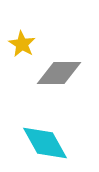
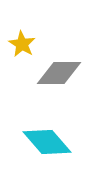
cyan diamond: moved 2 px right, 1 px up; rotated 12 degrees counterclockwise
